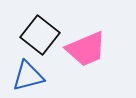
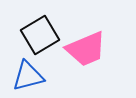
black square: rotated 21 degrees clockwise
